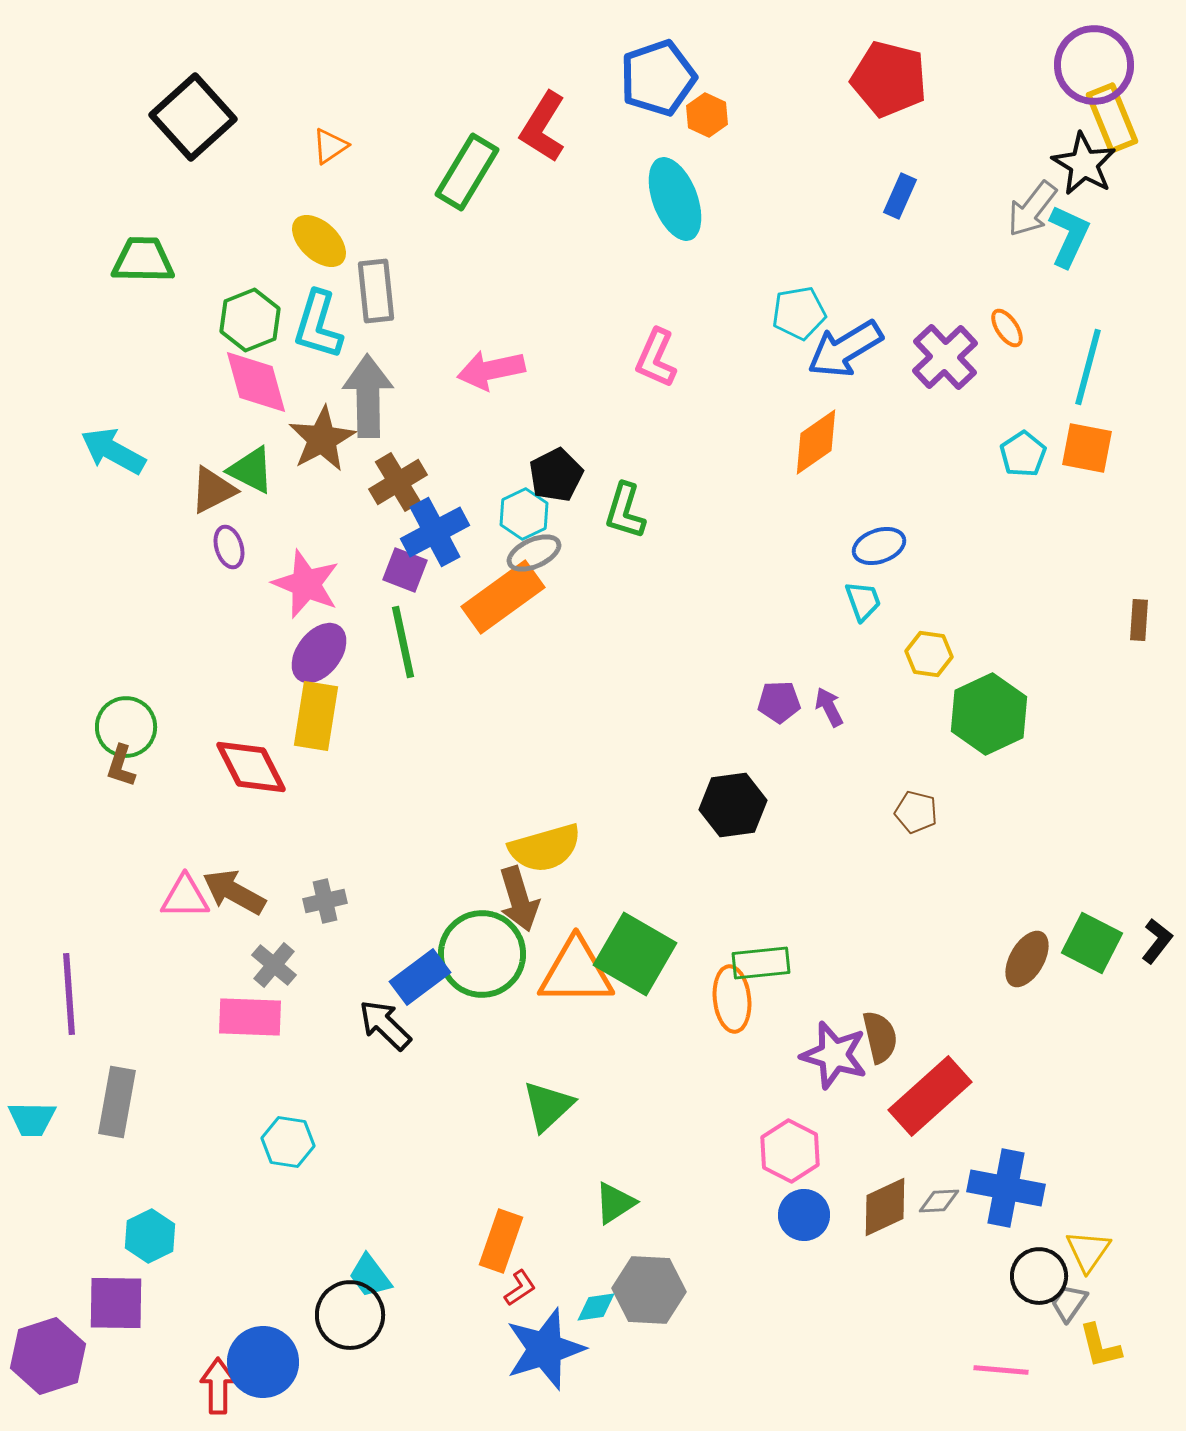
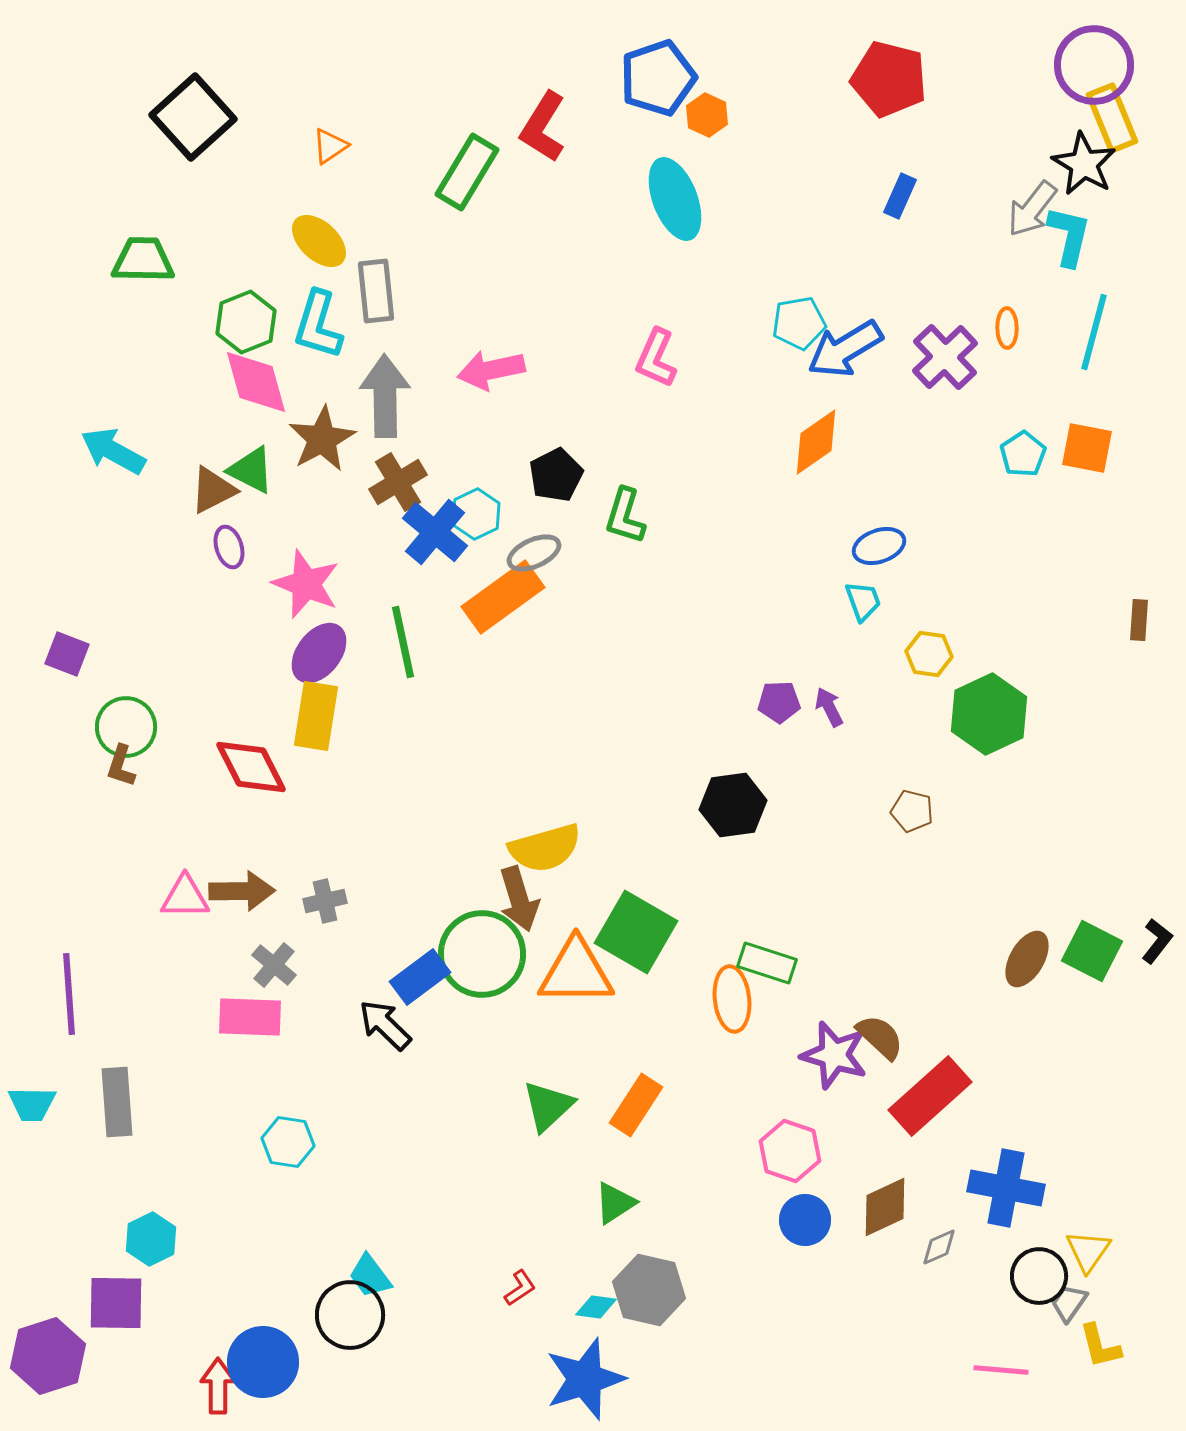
cyan L-shape at (1069, 236): rotated 12 degrees counterclockwise
cyan pentagon at (799, 313): moved 10 px down
green hexagon at (250, 320): moved 4 px left, 2 px down
orange ellipse at (1007, 328): rotated 33 degrees clockwise
cyan line at (1088, 367): moved 6 px right, 35 px up
gray arrow at (368, 396): moved 17 px right
green L-shape at (625, 511): moved 5 px down
cyan hexagon at (524, 514): moved 48 px left
blue cross at (435, 532): rotated 22 degrees counterclockwise
purple square at (405, 570): moved 338 px left, 84 px down
brown pentagon at (916, 812): moved 4 px left, 1 px up
brown arrow at (234, 892): moved 8 px right, 1 px up; rotated 150 degrees clockwise
green square at (1092, 943): moved 8 px down
green square at (635, 954): moved 1 px right, 22 px up
green rectangle at (761, 963): moved 6 px right; rotated 24 degrees clockwise
brown semicircle at (880, 1037): rotated 34 degrees counterclockwise
gray rectangle at (117, 1102): rotated 14 degrees counterclockwise
cyan trapezoid at (32, 1119): moved 15 px up
pink hexagon at (790, 1151): rotated 8 degrees counterclockwise
gray diamond at (939, 1201): moved 46 px down; rotated 21 degrees counterclockwise
blue circle at (804, 1215): moved 1 px right, 5 px down
cyan hexagon at (150, 1236): moved 1 px right, 3 px down
orange rectangle at (501, 1241): moved 135 px right, 136 px up; rotated 14 degrees clockwise
gray hexagon at (649, 1290): rotated 10 degrees clockwise
cyan diamond at (596, 1307): rotated 15 degrees clockwise
blue star at (545, 1349): moved 40 px right, 30 px down
